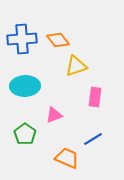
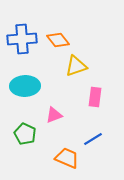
green pentagon: rotated 10 degrees counterclockwise
